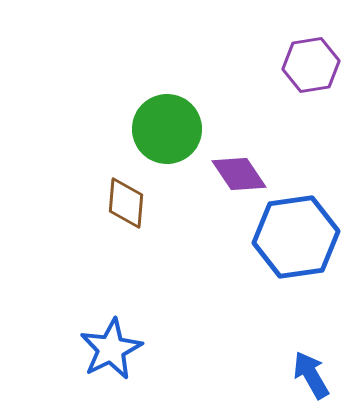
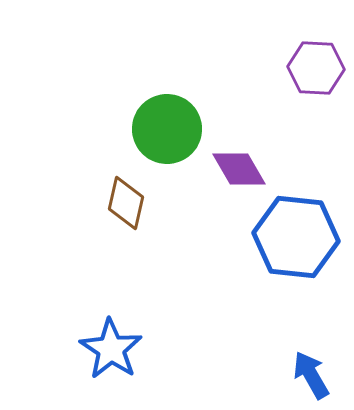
purple hexagon: moved 5 px right, 3 px down; rotated 12 degrees clockwise
purple diamond: moved 5 px up; rotated 4 degrees clockwise
brown diamond: rotated 8 degrees clockwise
blue hexagon: rotated 14 degrees clockwise
blue star: rotated 12 degrees counterclockwise
